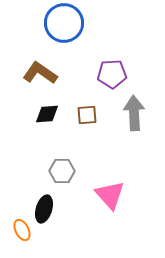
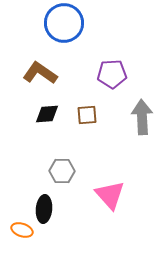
gray arrow: moved 8 px right, 4 px down
black ellipse: rotated 12 degrees counterclockwise
orange ellipse: rotated 45 degrees counterclockwise
